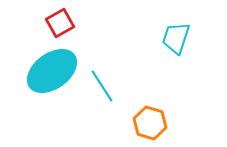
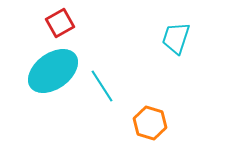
cyan ellipse: moved 1 px right
